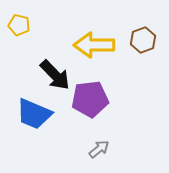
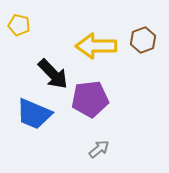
yellow arrow: moved 2 px right, 1 px down
black arrow: moved 2 px left, 1 px up
